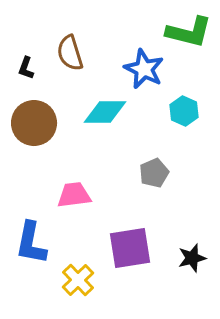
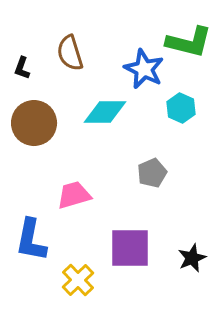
green L-shape: moved 10 px down
black L-shape: moved 4 px left
cyan hexagon: moved 3 px left, 3 px up
gray pentagon: moved 2 px left
pink trapezoid: rotated 9 degrees counterclockwise
blue L-shape: moved 3 px up
purple square: rotated 9 degrees clockwise
black star: rotated 8 degrees counterclockwise
